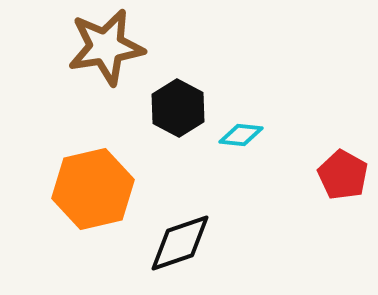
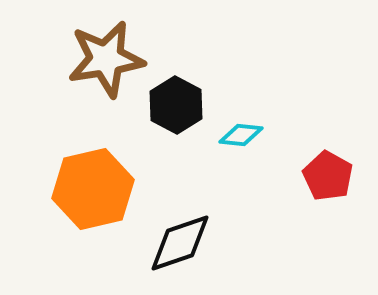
brown star: moved 12 px down
black hexagon: moved 2 px left, 3 px up
red pentagon: moved 15 px left, 1 px down
